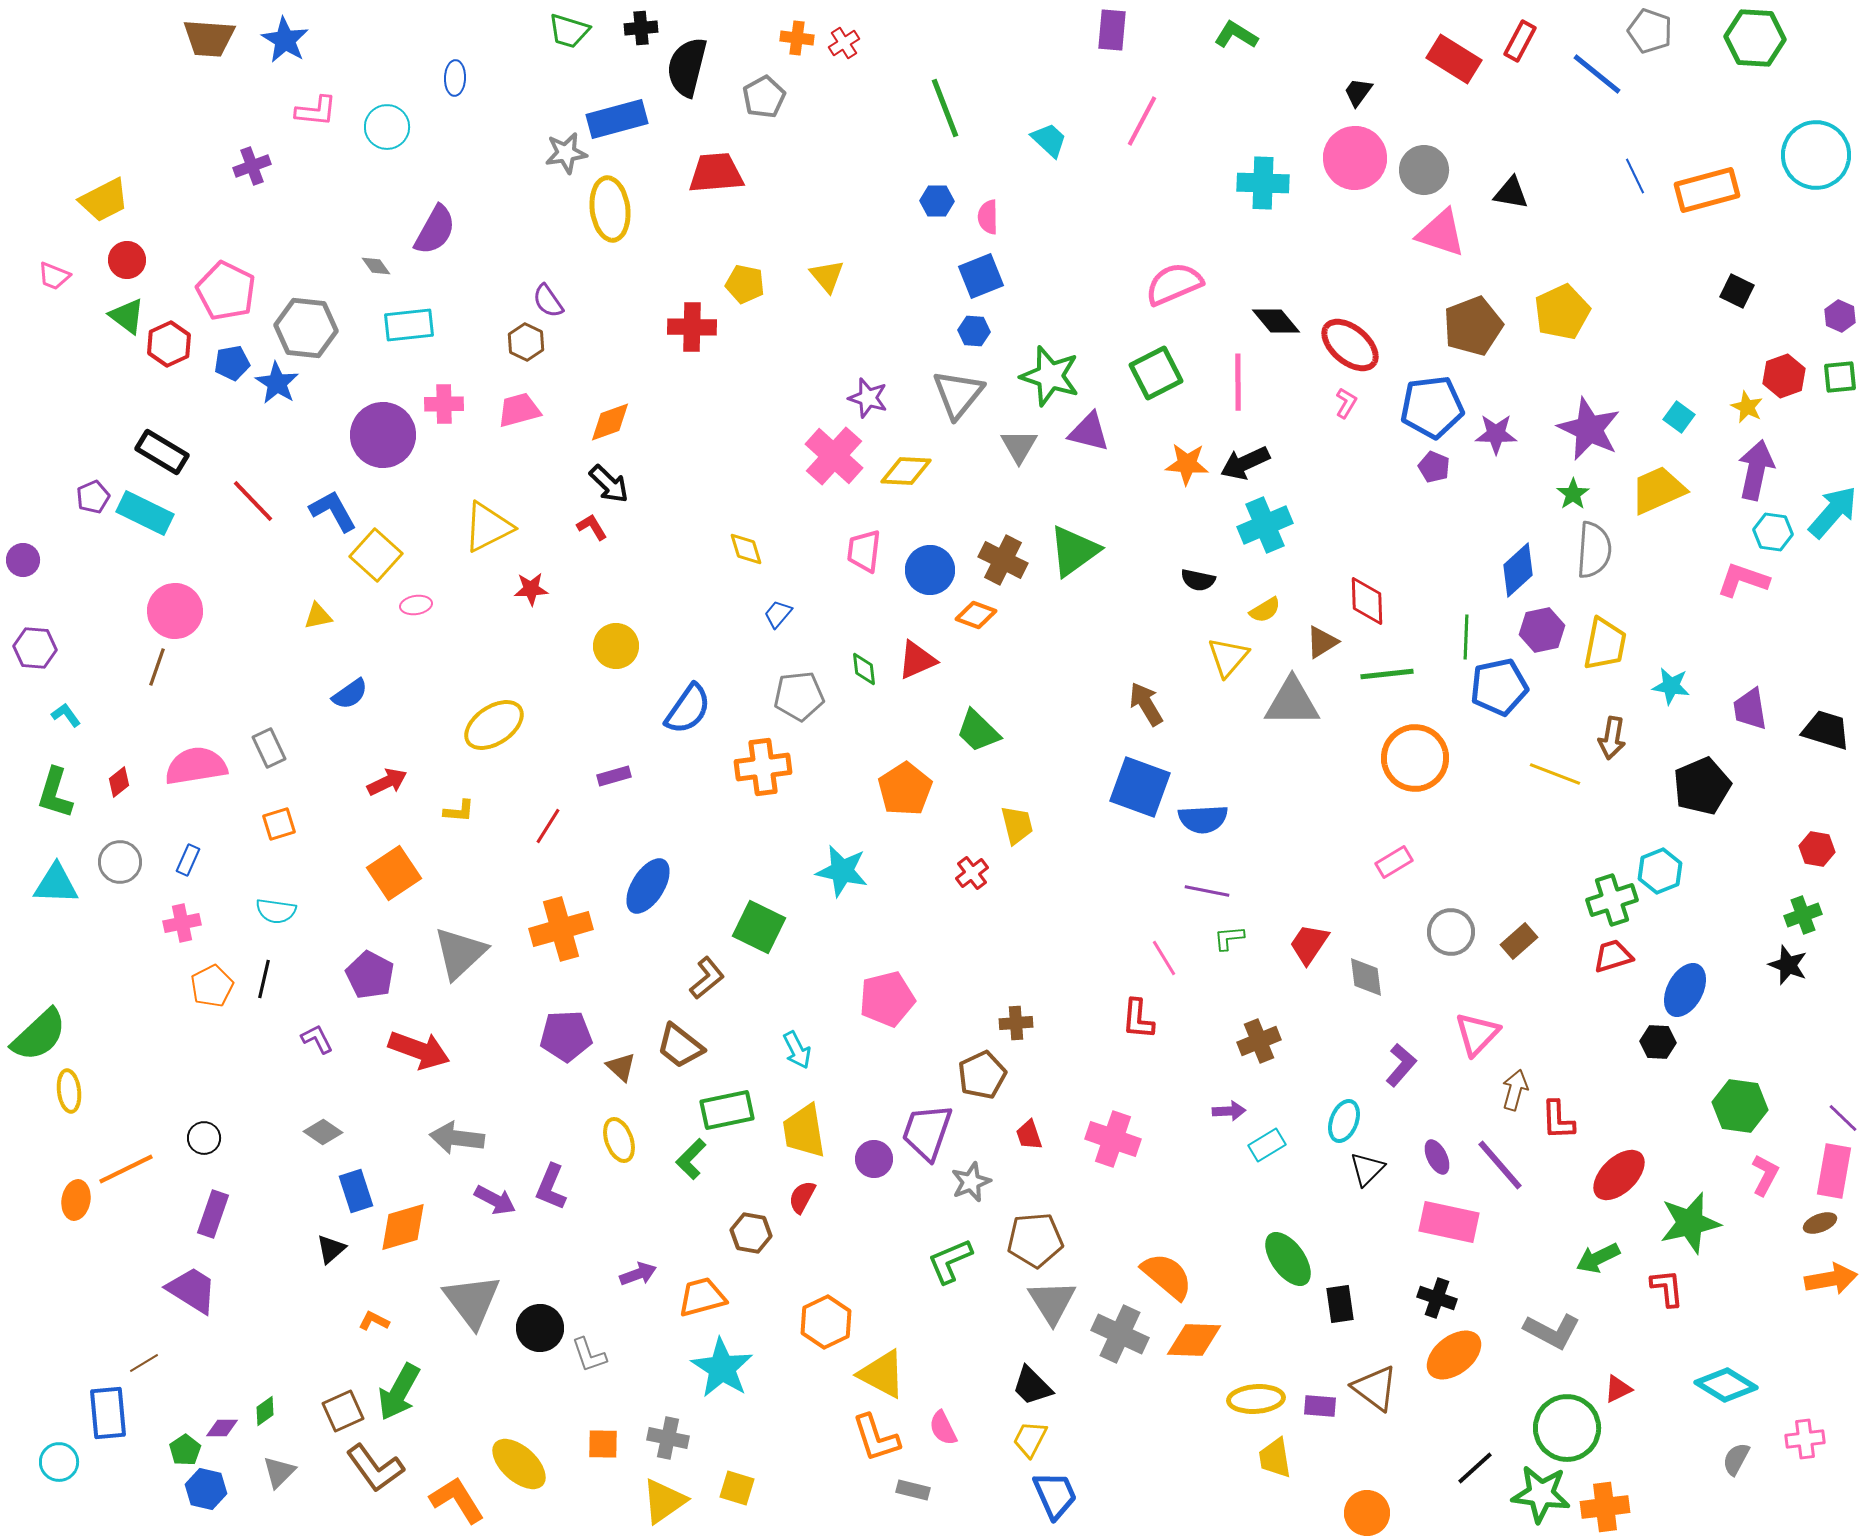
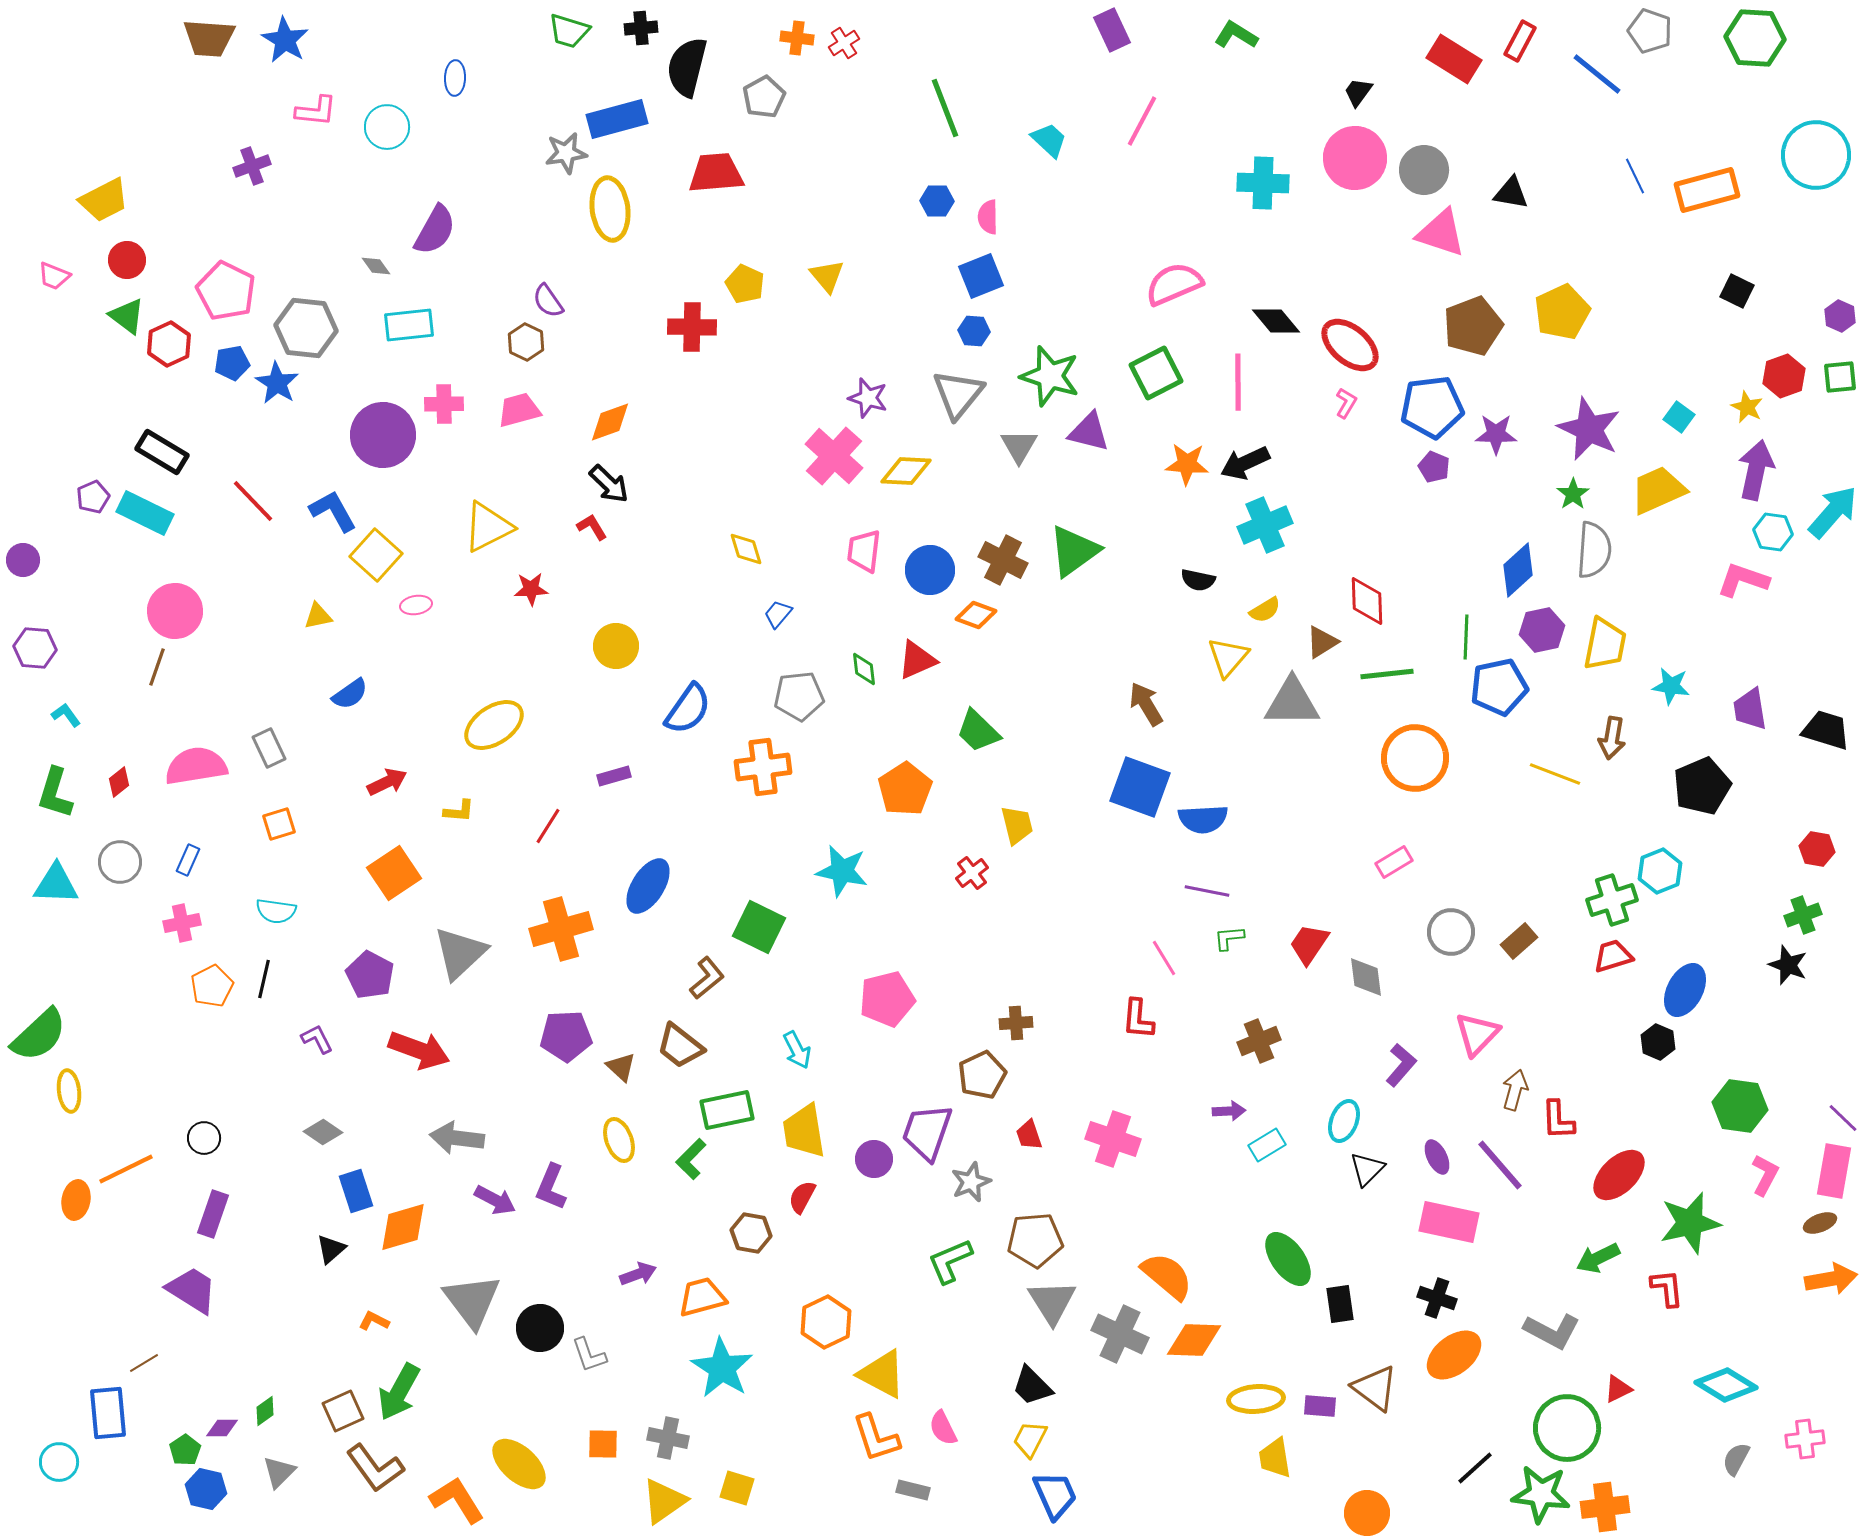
purple rectangle at (1112, 30): rotated 30 degrees counterclockwise
yellow pentagon at (745, 284): rotated 12 degrees clockwise
black hexagon at (1658, 1042): rotated 20 degrees clockwise
